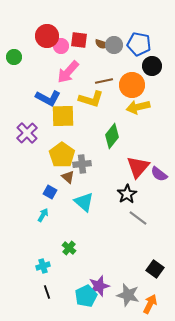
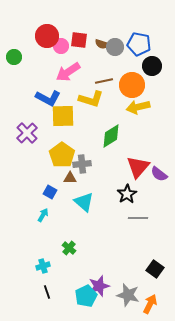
gray circle: moved 1 px right, 2 px down
pink arrow: rotated 15 degrees clockwise
green diamond: moved 1 px left; rotated 20 degrees clockwise
brown triangle: moved 2 px right, 1 px down; rotated 40 degrees counterclockwise
gray line: rotated 36 degrees counterclockwise
